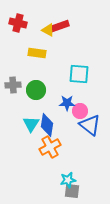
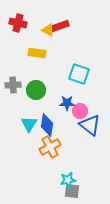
cyan square: rotated 15 degrees clockwise
cyan triangle: moved 2 px left
